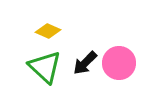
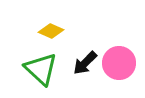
yellow diamond: moved 3 px right
green triangle: moved 4 px left, 2 px down
